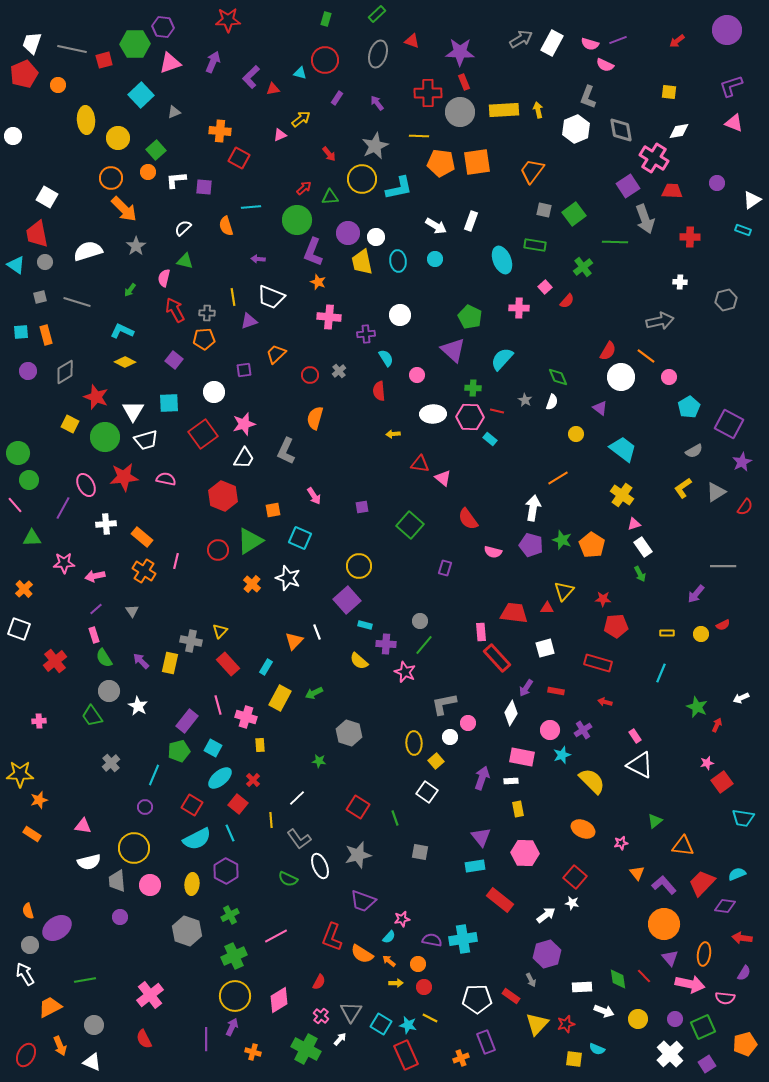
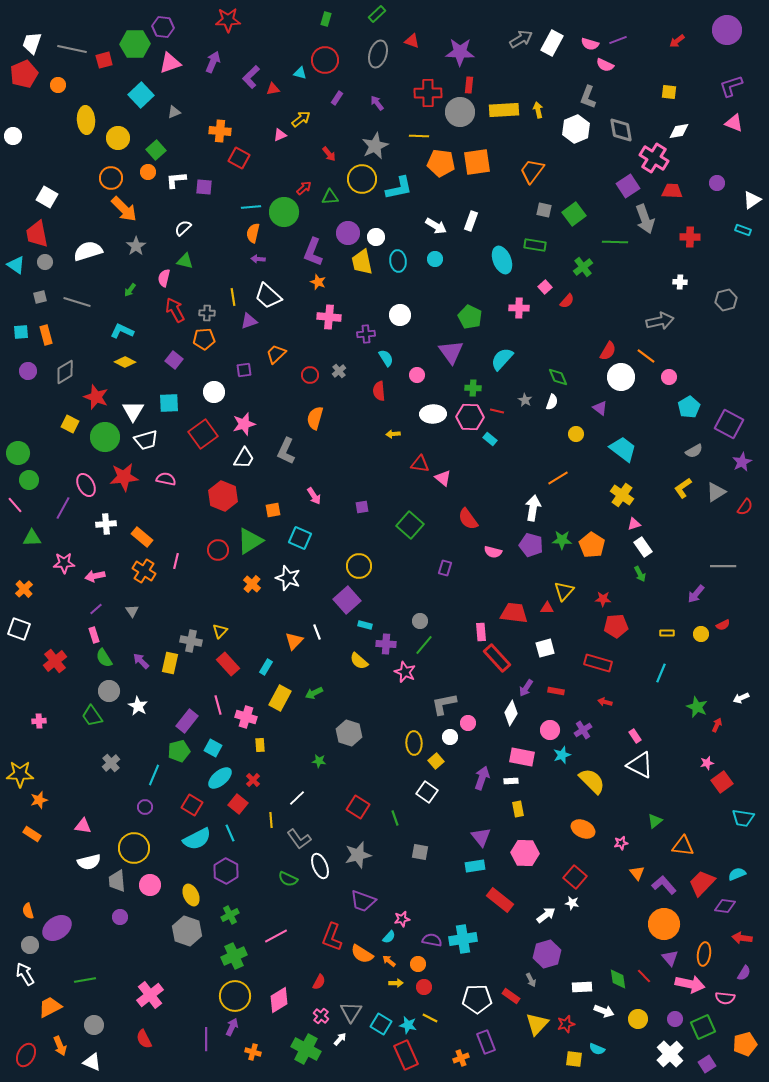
red rectangle at (464, 82): moved 5 px right, 3 px down; rotated 28 degrees clockwise
green circle at (297, 220): moved 13 px left, 8 px up
orange semicircle at (226, 226): moved 27 px right, 7 px down; rotated 30 degrees clockwise
white trapezoid at (271, 297): moved 3 px left, 1 px up; rotated 20 degrees clockwise
purple triangle at (453, 350): moved 2 px left, 2 px down; rotated 12 degrees clockwise
green star at (562, 540): rotated 18 degrees counterclockwise
yellow ellipse at (192, 884): moved 1 px left, 11 px down; rotated 30 degrees counterclockwise
